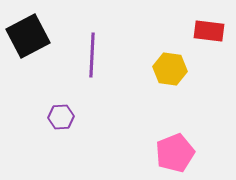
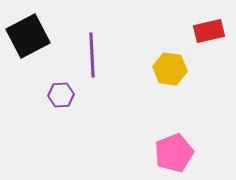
red rectangle: rotated 20 degrees counterclockwise
purple line: rotated 6 degrees counterclockwise
purple hexagon: moved 22 px up
pink pentagon: moved 1 px left
